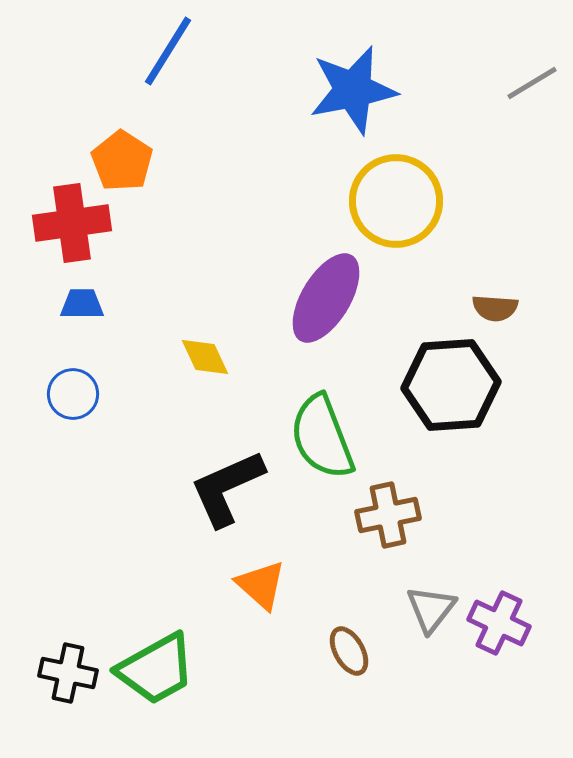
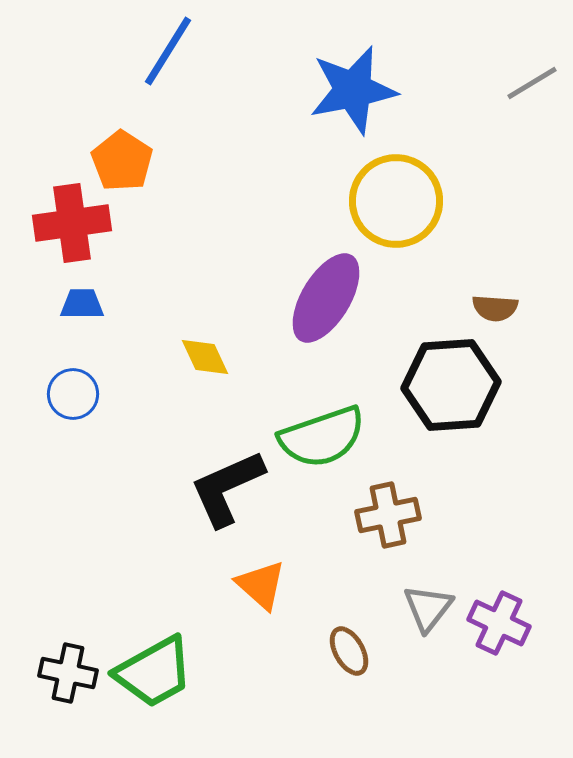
green semicircle: rotated 88 degrees counterclockwise
gray triangle: moved 3 px left, 1 px up
green trapezoid: moved 2 px left, 3 px down
